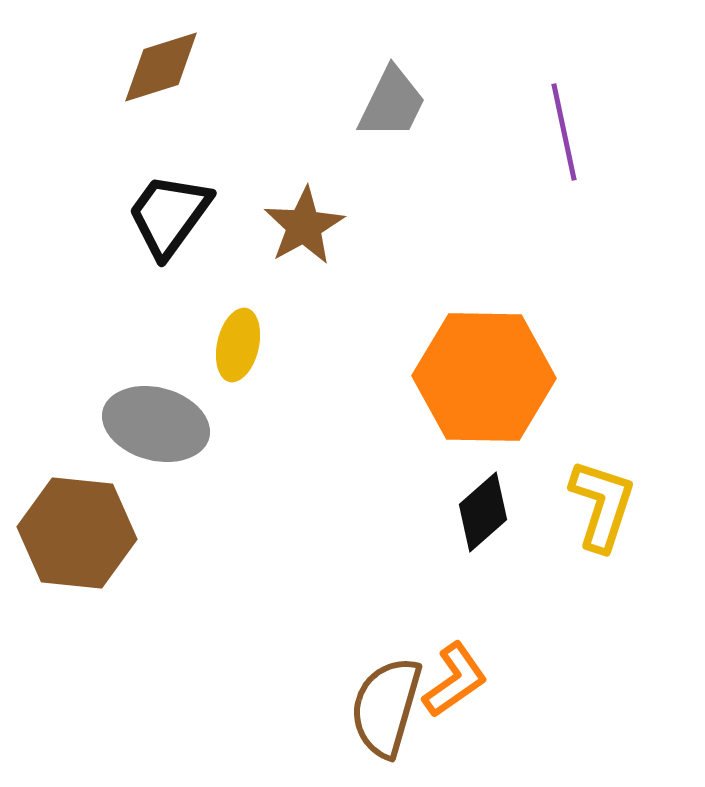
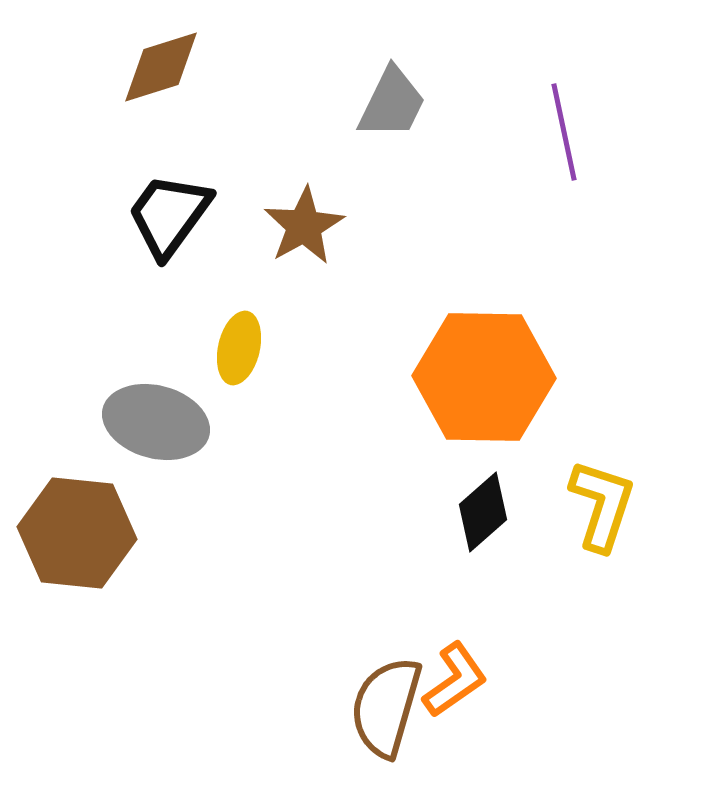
yellow ellipse: moved 1 px right, 3 px down
gray ellipse: moved 2 px up
